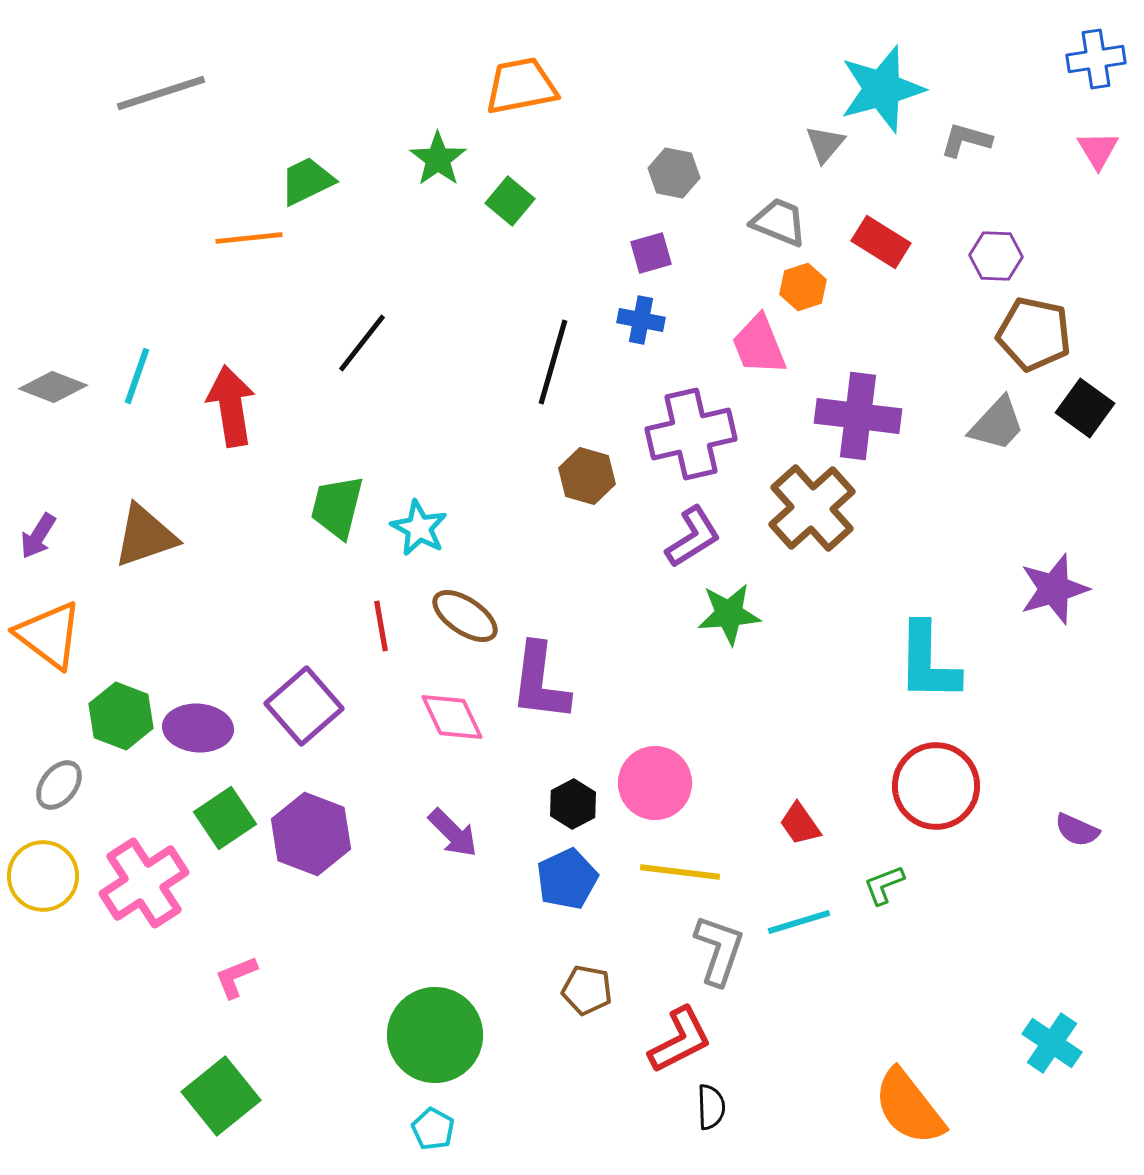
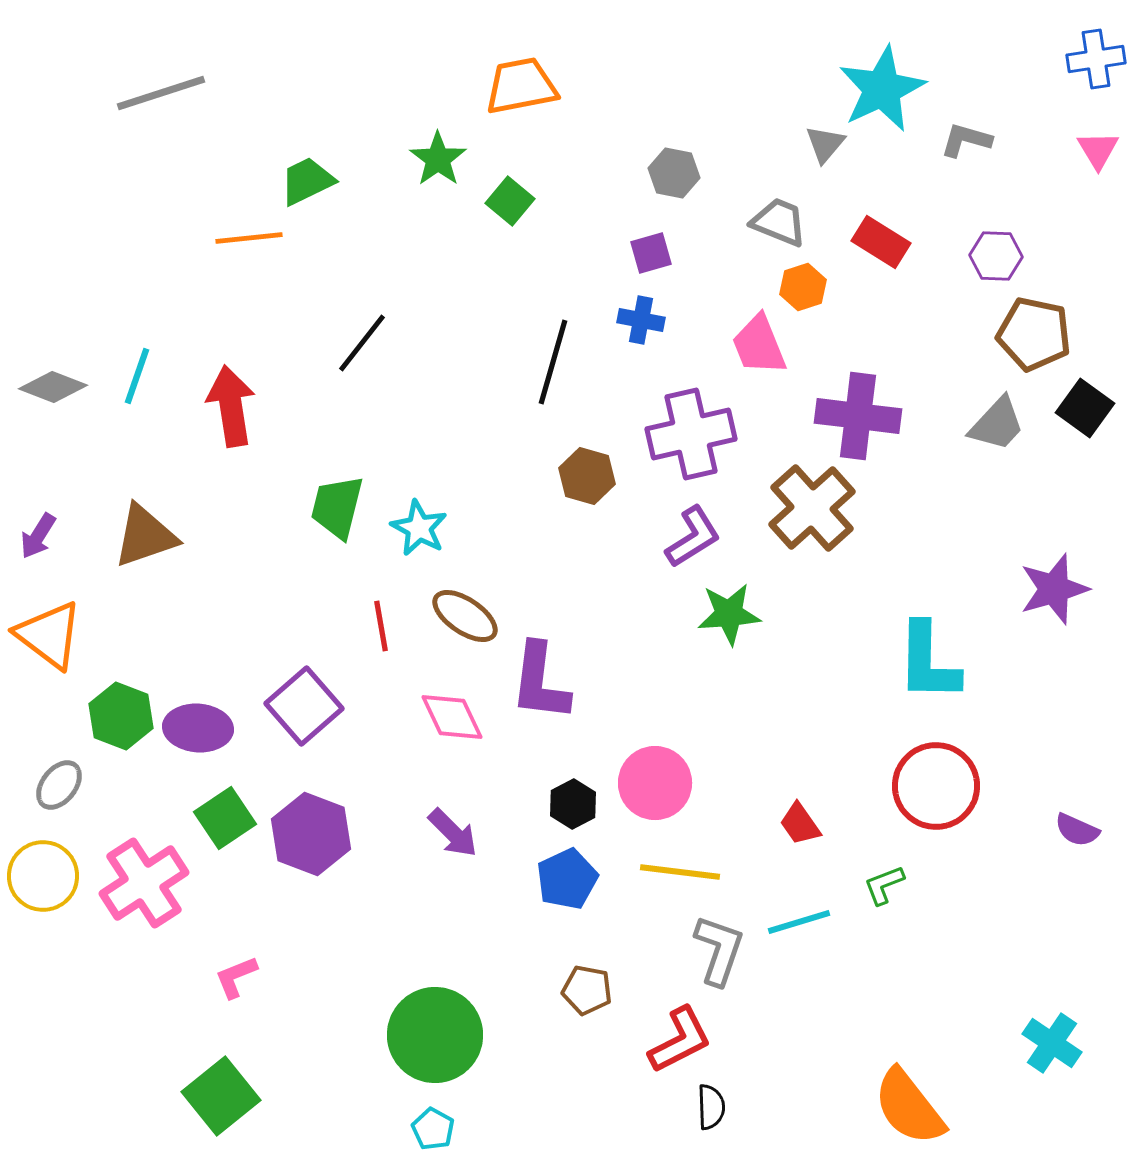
cyan star at (882, 89): rotated 10 degrees counterclockwise
